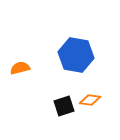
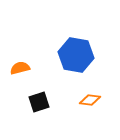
black square: moved 25 px left, 4 px up
